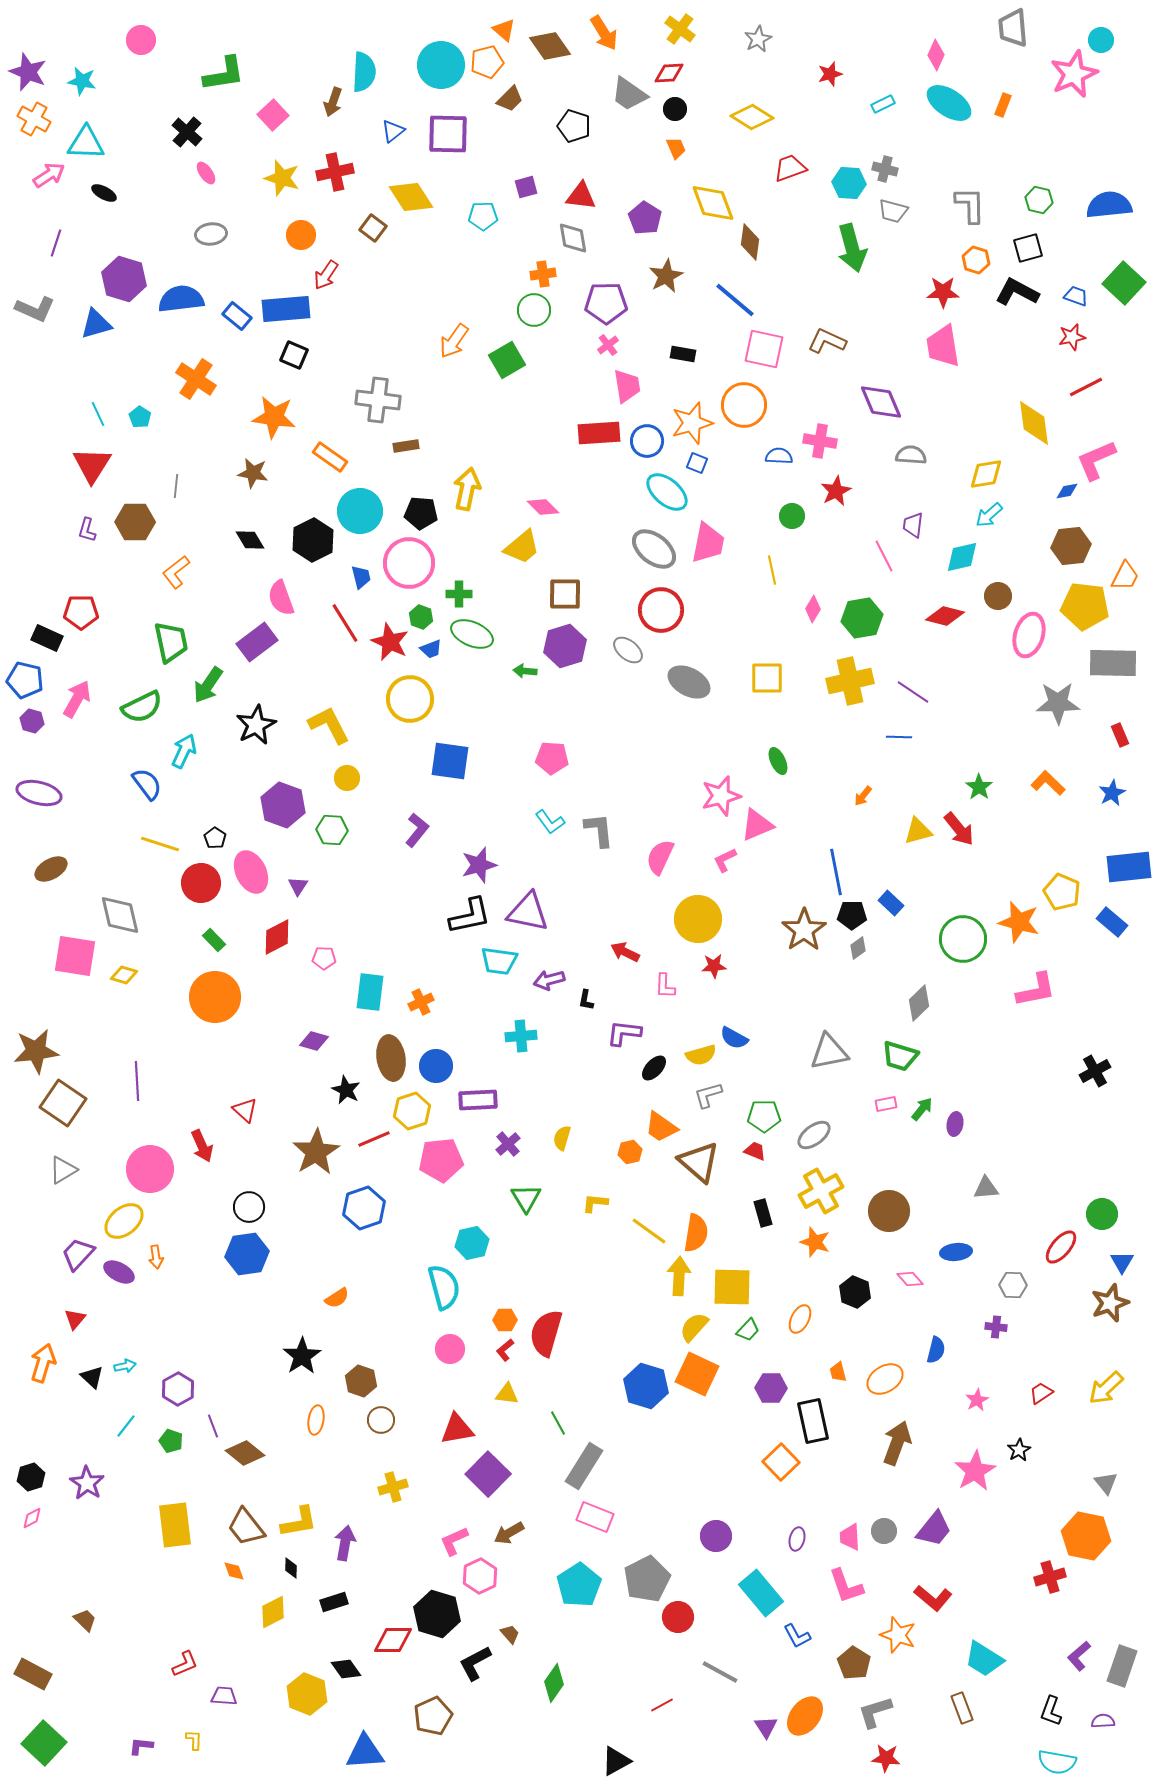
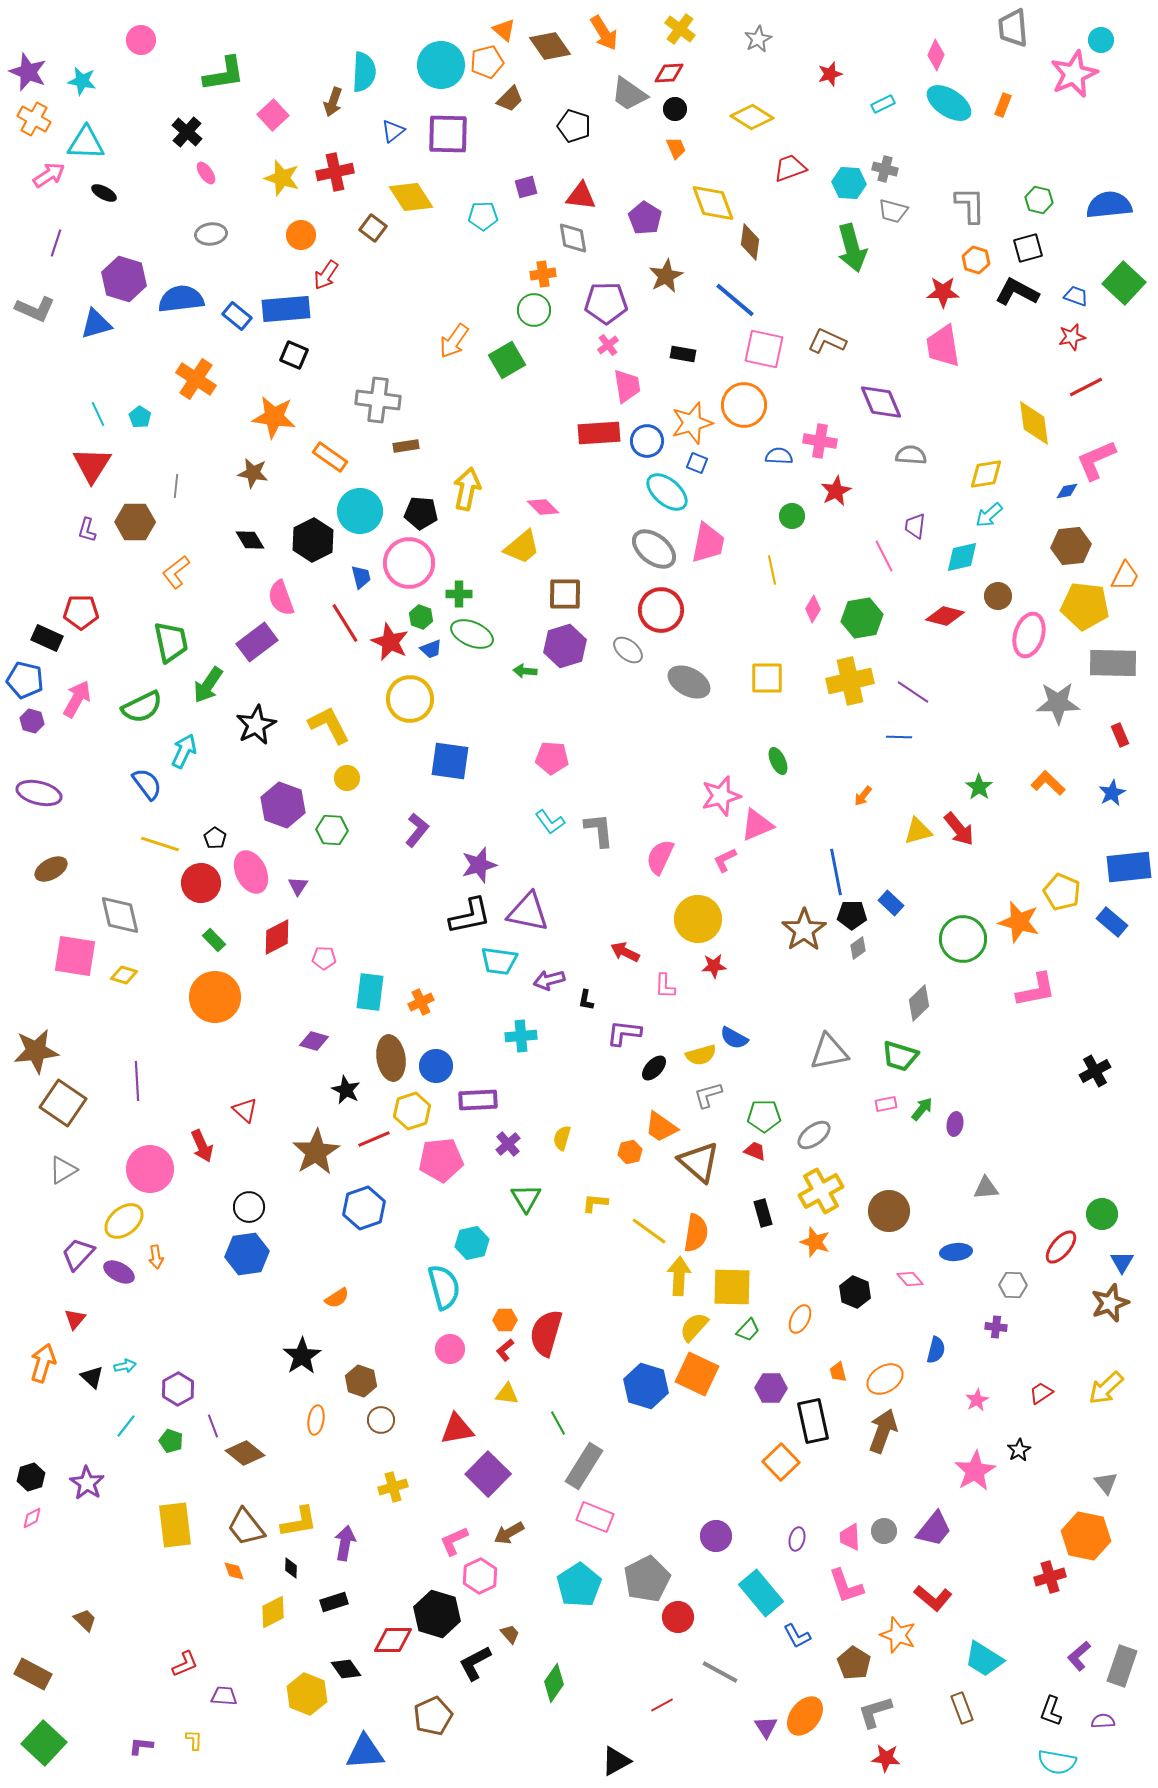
purple trapezoid at (913, 525): moved 2 px right, 1 px down
brown arrow at (897, 1443): moved 14 px left, 12 px up
